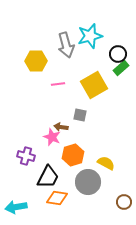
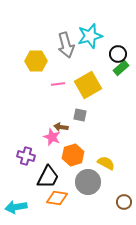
yellow square: moved 6 px left
